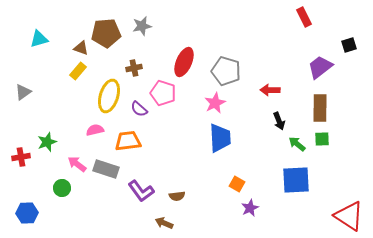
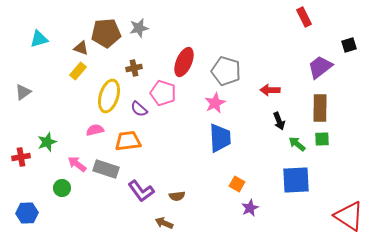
gray star: moved 3 px left, 2 px down
